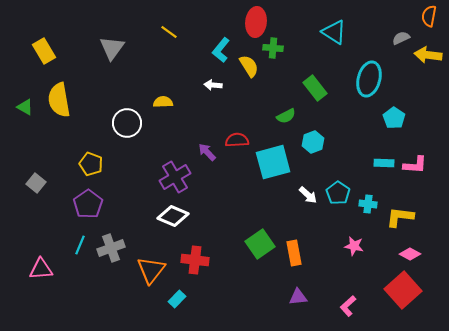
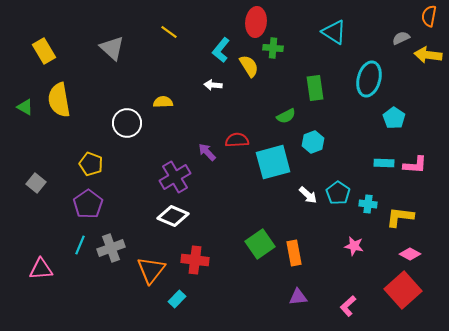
gray triangle at (112, 48): rotated 24 degrees counterclockwise
green rectangle at (315, 88): rotated 30 degrees clockwise
